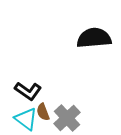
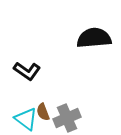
black L-shape: moved 1 px left, 20 px up
gray cross: rotated 20 degrees clockwise
